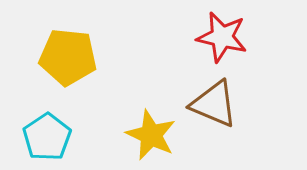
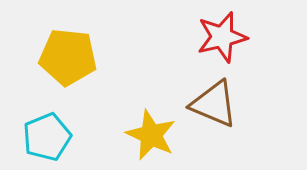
red star: rotated 27 degrees counterclockwise
cyan pentagon: rotated 12 degrees clockwise
